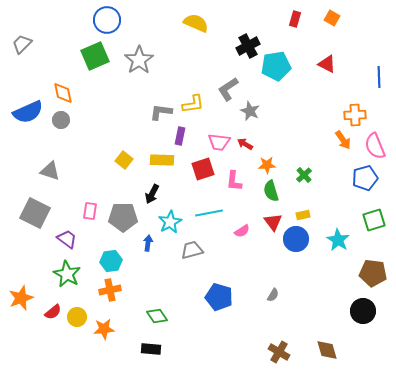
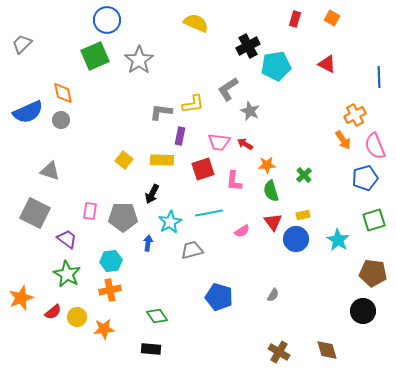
orange cross at (355, 115): rotated 25 degrees counterclockwise
